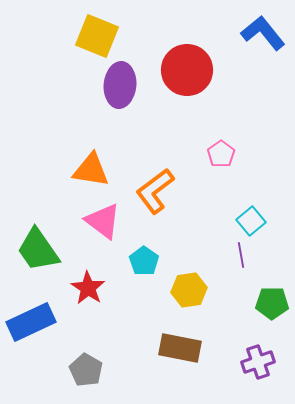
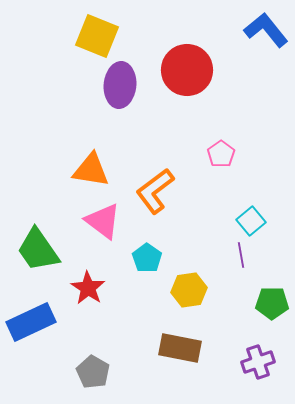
blue L-shape: moved 3 px right, 3 px up
cyan pentagon: moved 3 px right, 3 px up
gray pentagon: moved 7 px right, 2 px down
